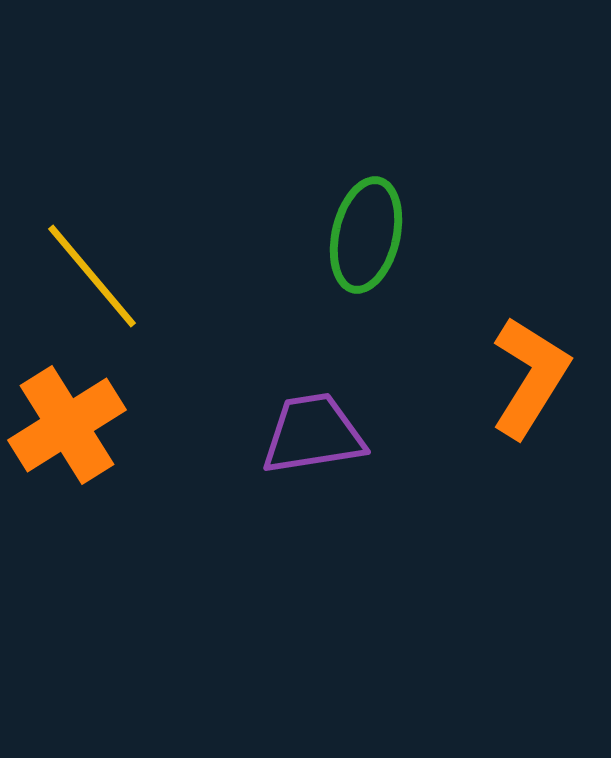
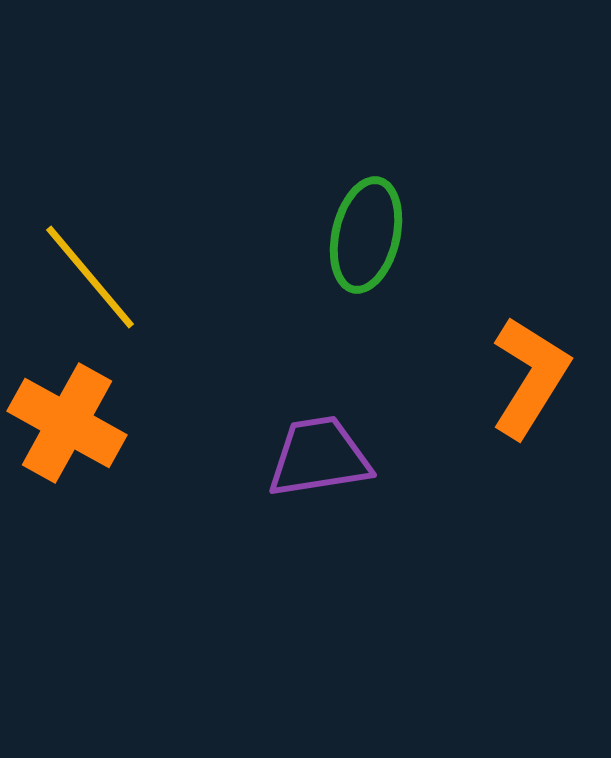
yellow line: moved 2 px left, 1 px down
orange cross: moved 2 px up; rotated 29 degrees counterclockwise
purple trapezoid: moved 6 px right, 23 px down
